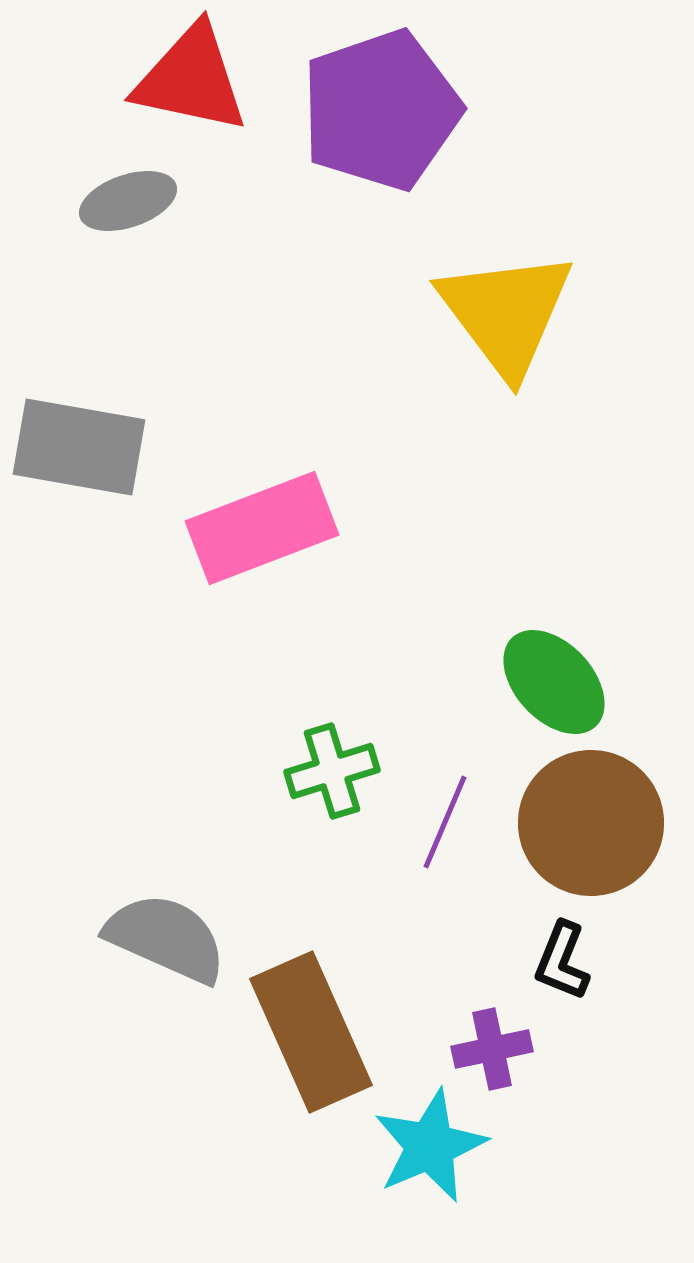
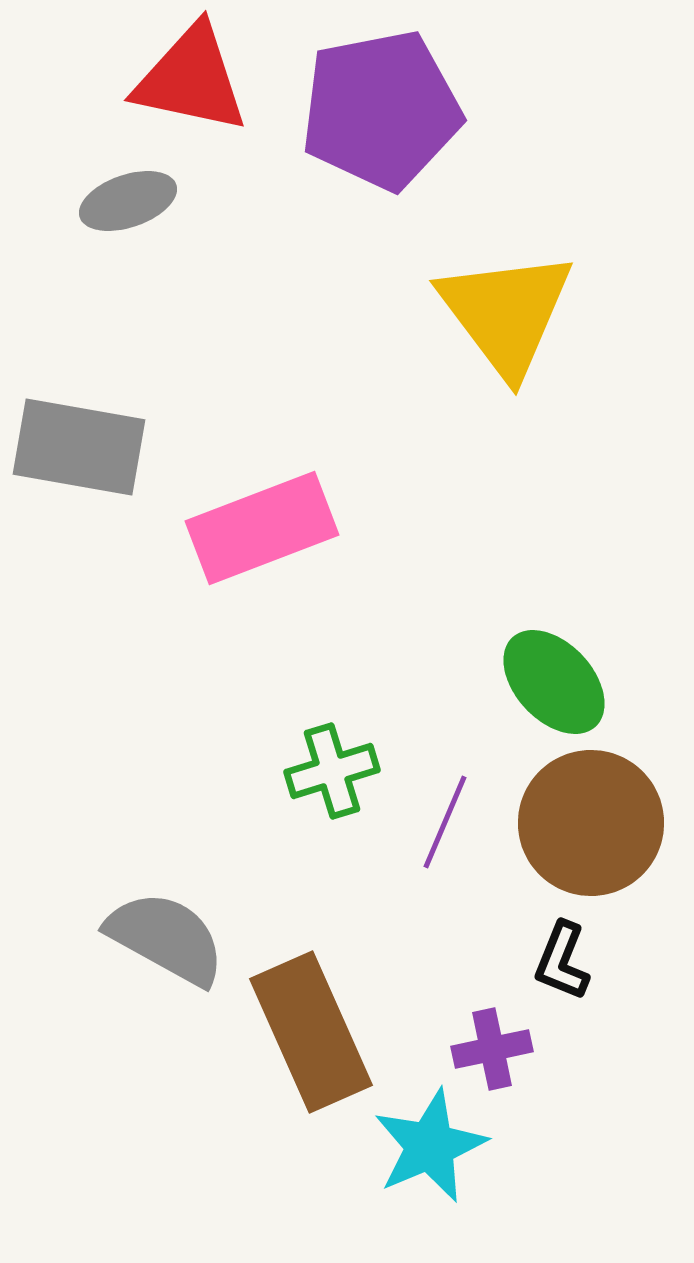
purple pentagon: rotated 8 degrees clockwise
gray semicircle: rotated 5 degrees clockwise
